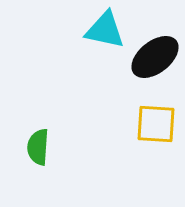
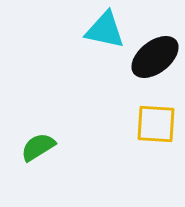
green semicircle: rotated 54 degrees clockwise
